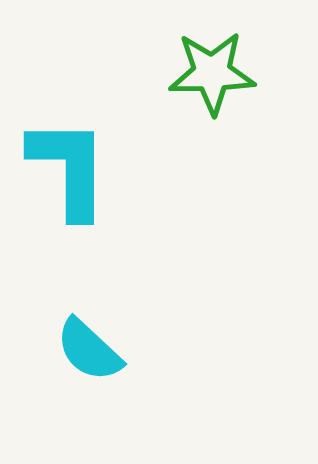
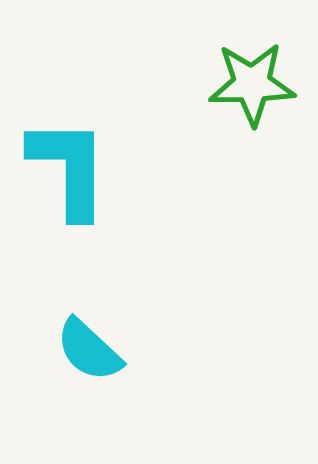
green star: moved 40 px right, 11 px down
